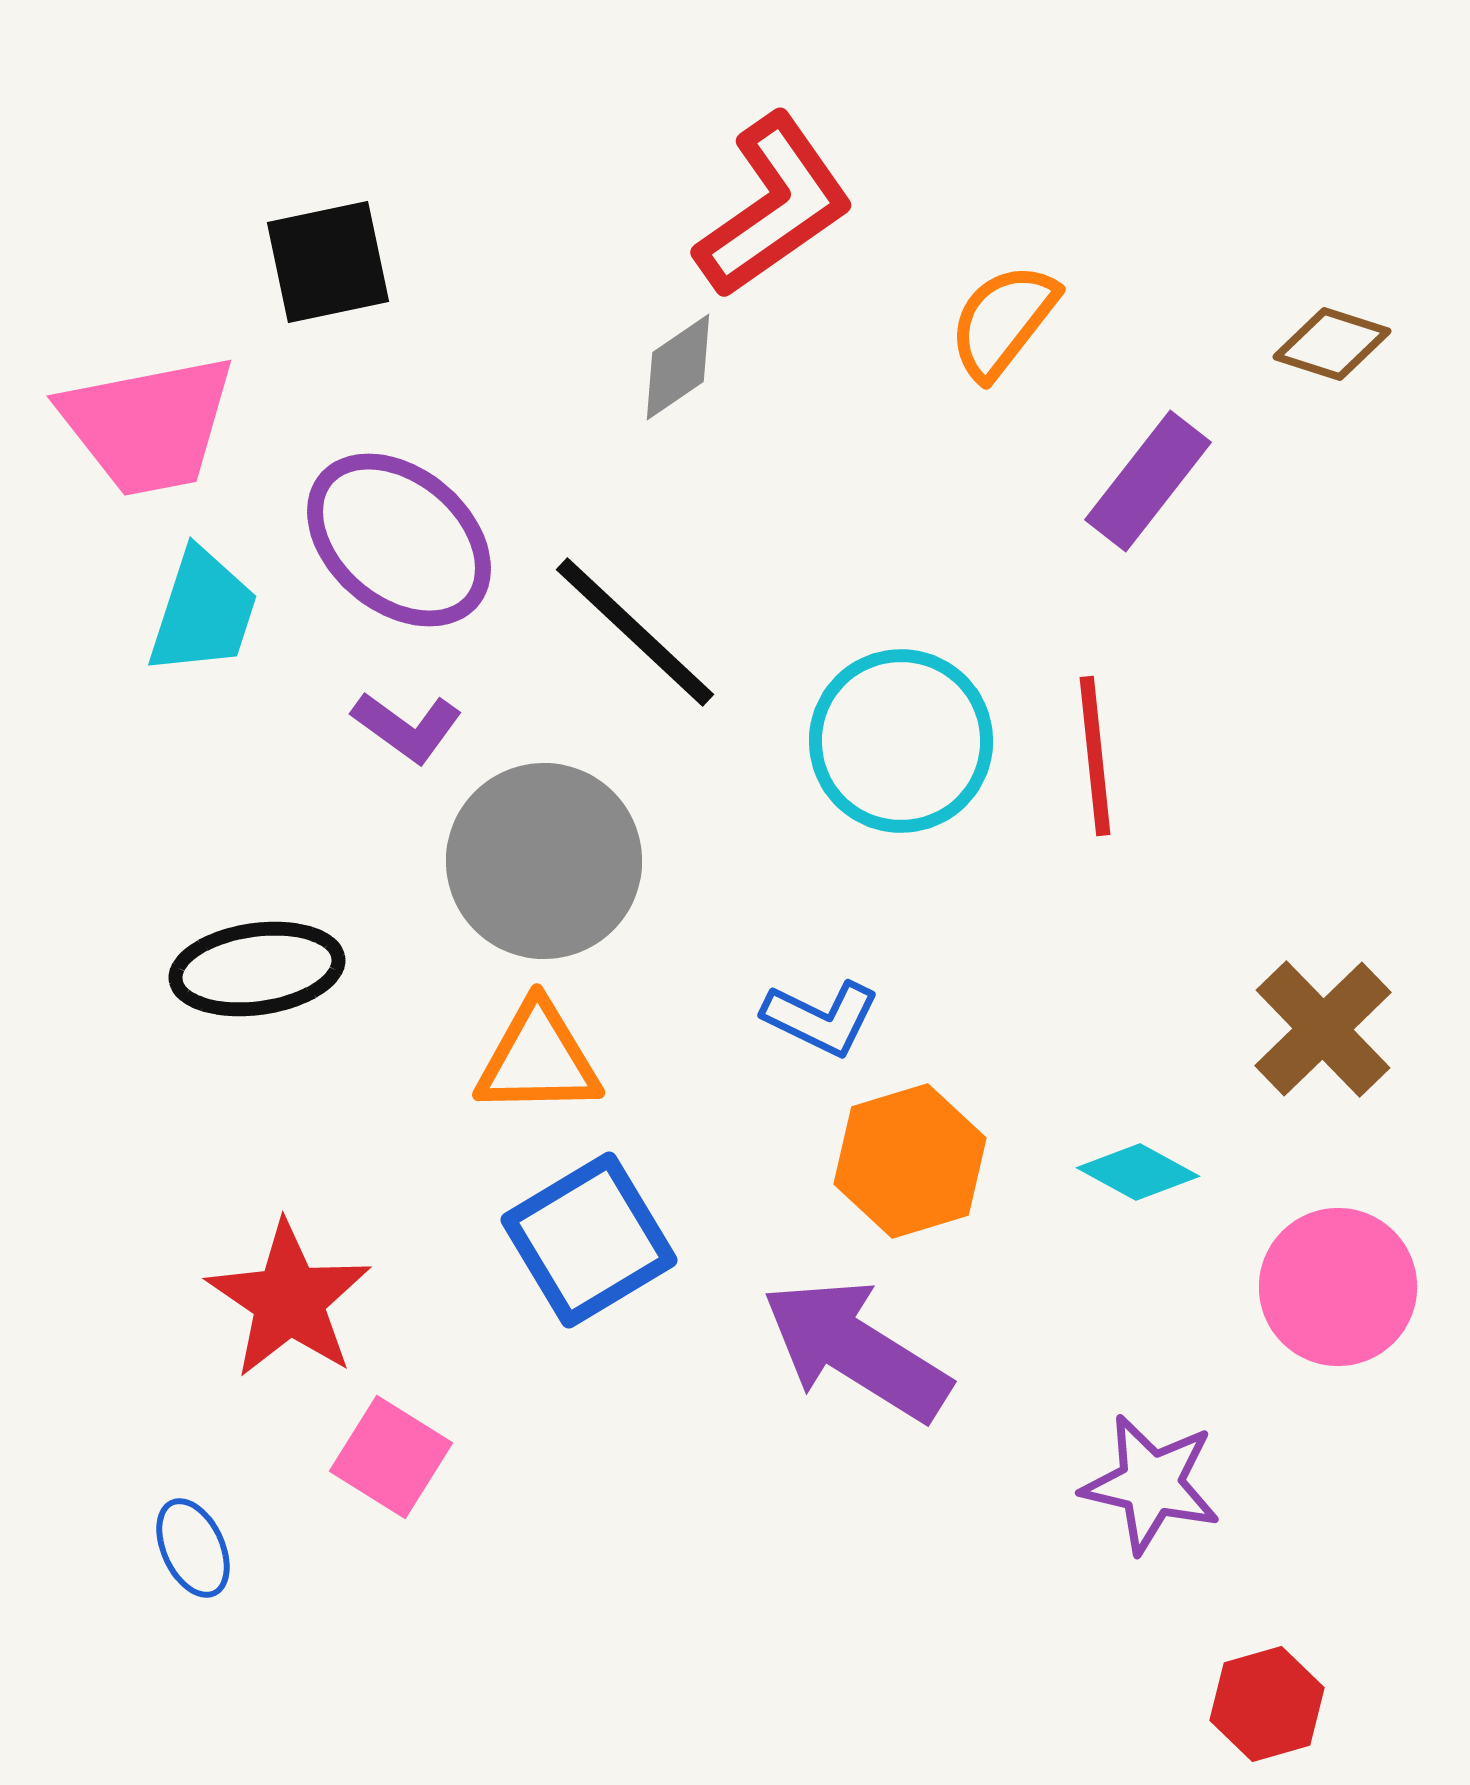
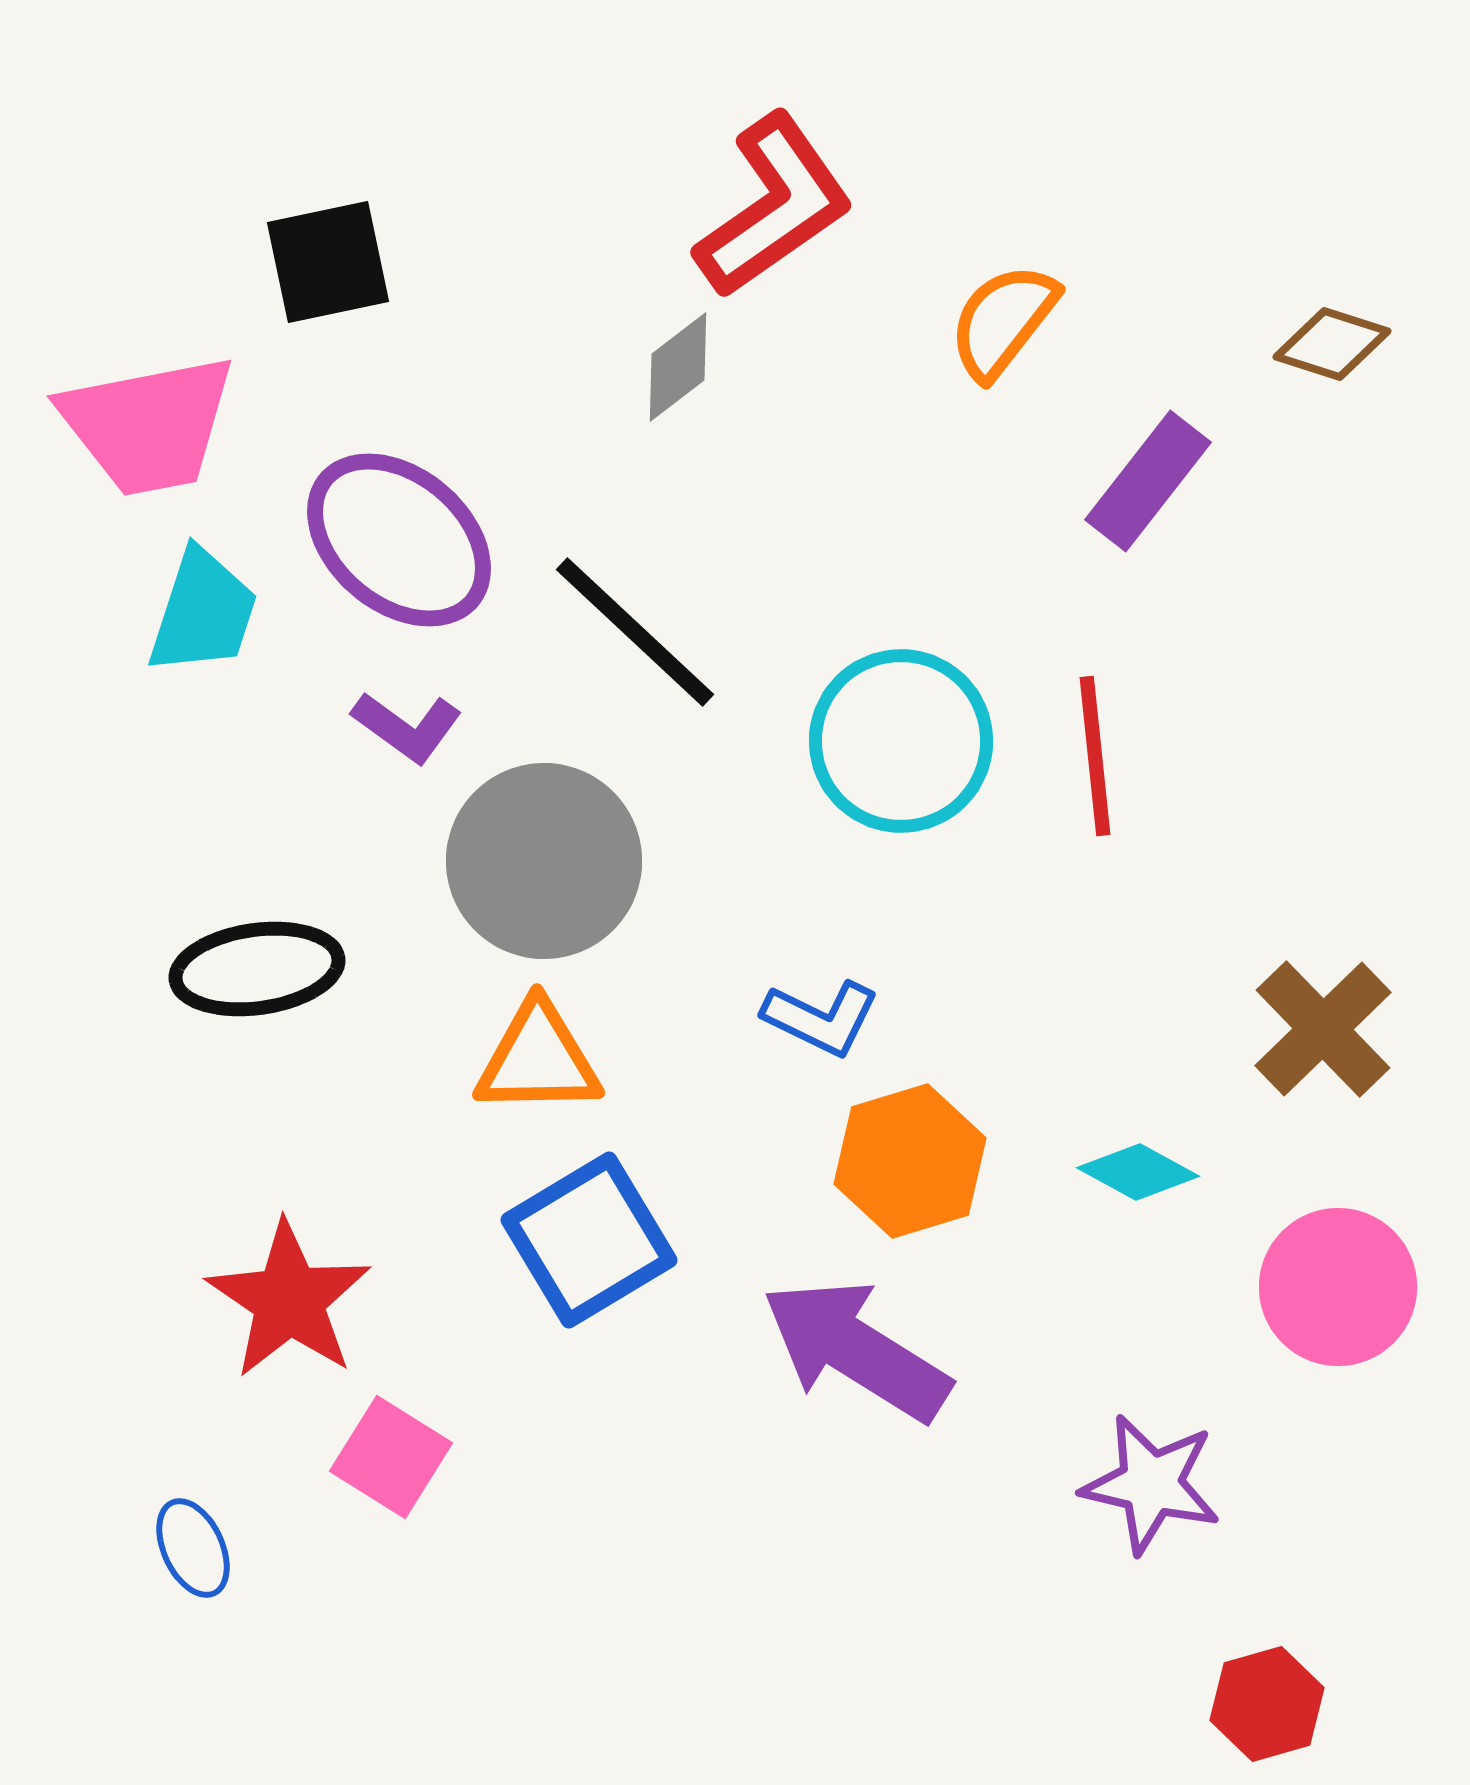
gray diamond: rotated 3 degrees counterclockwise
